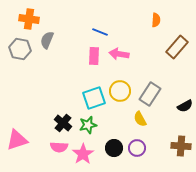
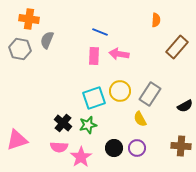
pink star: moved 2 px left, 3 px down
